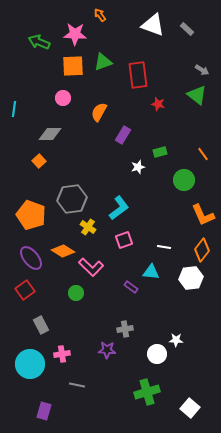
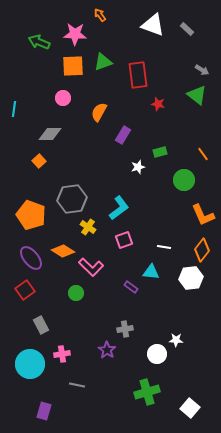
purple star at (107, 350): rotated 30 degrees clockwise
